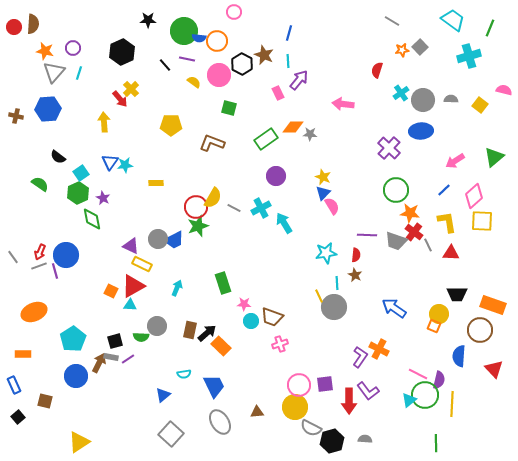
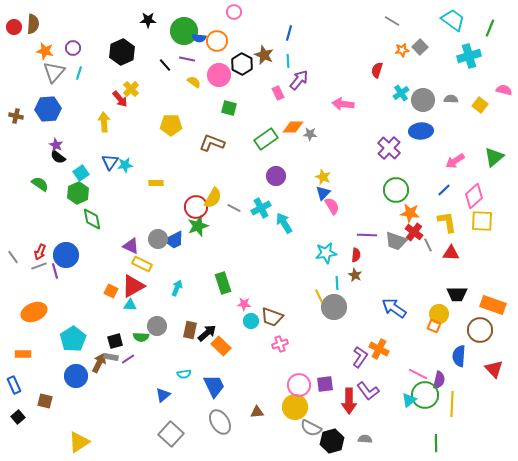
purple star at (103, 198): moved 47 px left, 53 px up
